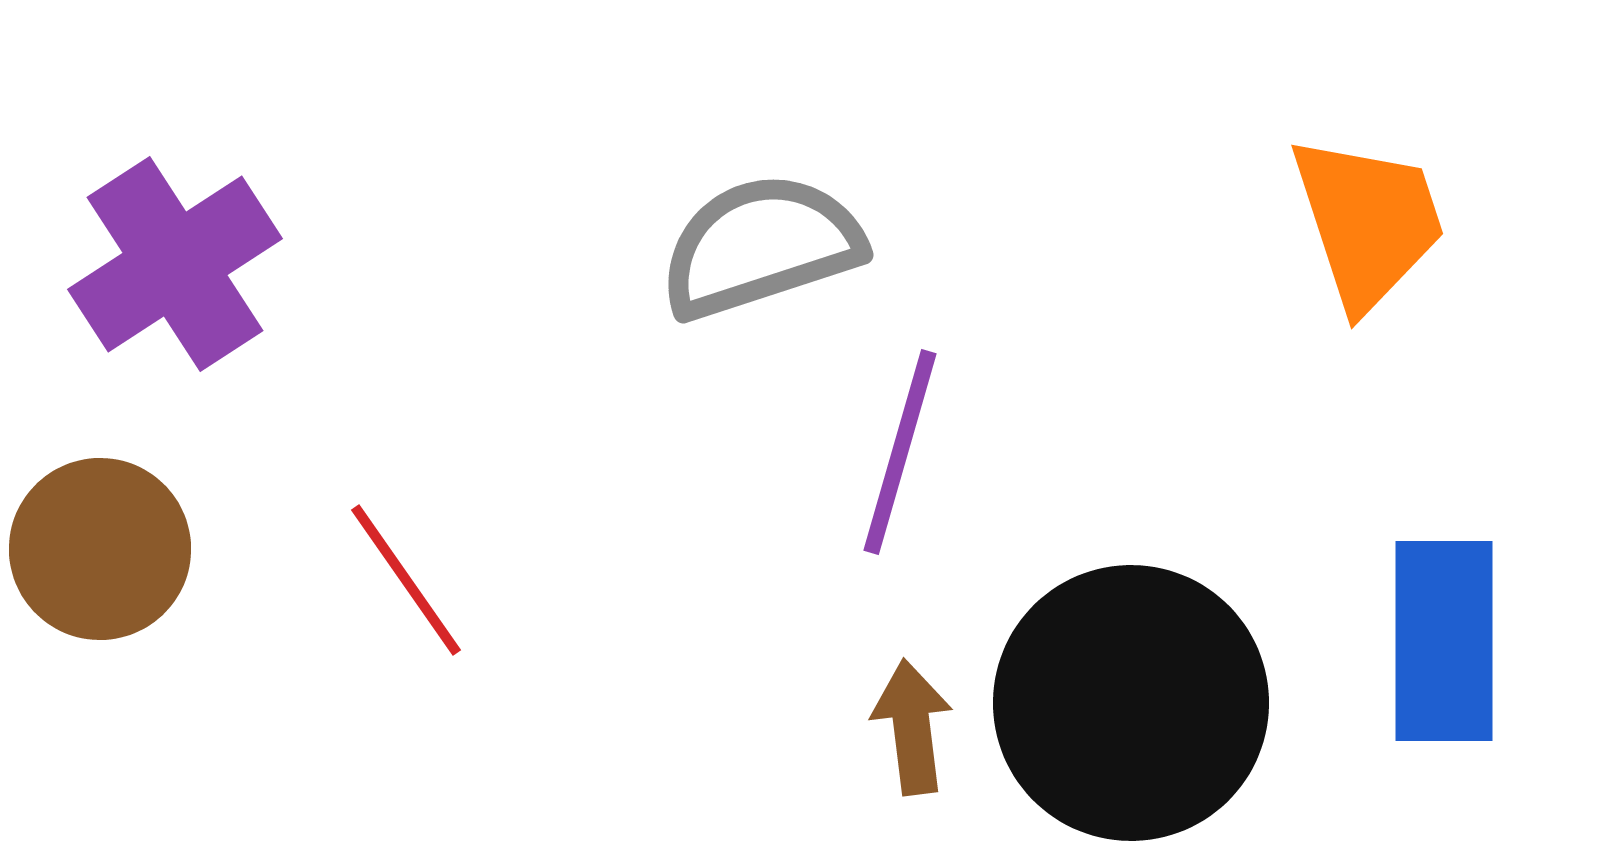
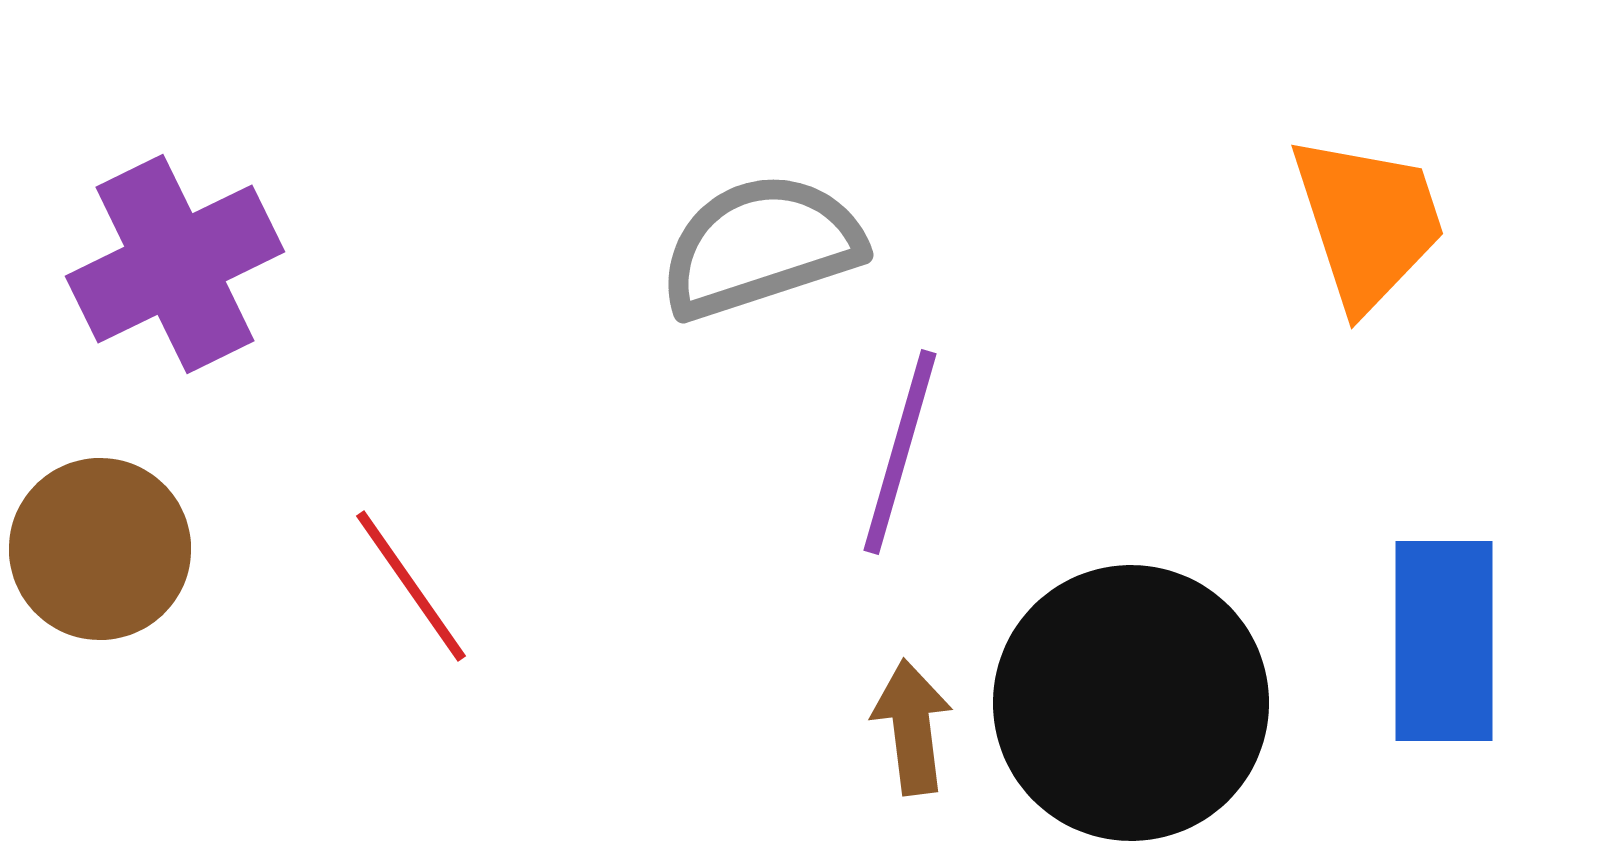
purple cross: rotated 7 degrees clockwise
red line: moved 5 px right, 6 px down
